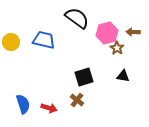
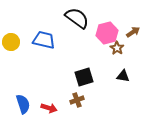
brown arrow: rotated 144 degrees clockwise
brown cross: rotated 32 degrees clockwise
